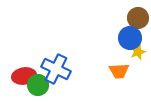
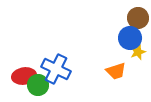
orange trapezoid: moved 3 px left; rotated 15 degrees counterclockwise
